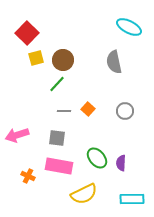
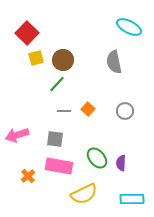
gray square: moved 2 px left, 1 px down
orange cross: rotated 24 degrees clockwise
